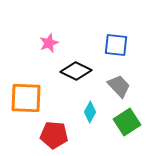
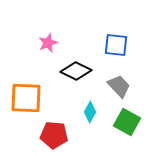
pink star: moved 1 px left
green square: rotated 28 degrees counterclockwise
